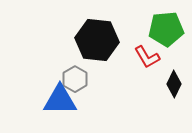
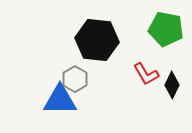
green pentagon: rotated 16 degrees clockwise
red L-shape: moved 1 px left, 17 px down
black diamond: moved 2 px left, 1 px down
